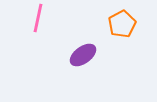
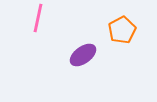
orange pentagon: moved 6 px down
